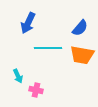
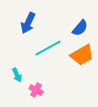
cyan line: rotated 28 degrees counterclockwise
orange trapezoid: rotated 40 degrees counterclockwise
cyan arrow: moved 1 px left, 1 px up
pink cross: rotated 16 degrees clockwise
